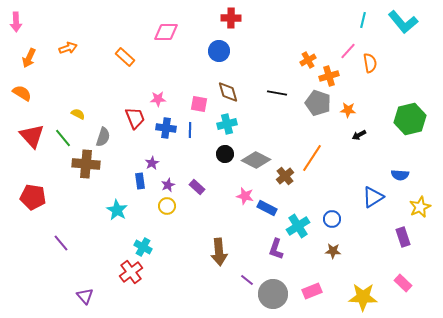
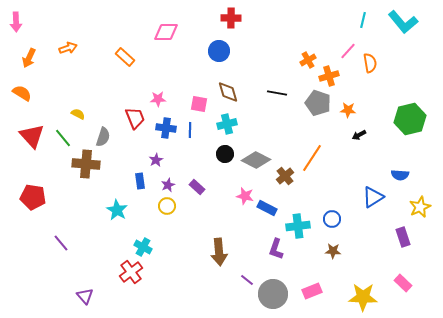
purple star at (152, 163): moved 4 px right, 3 px up
cyan cross at (298, 226): rotated 25 degrees clockwise
